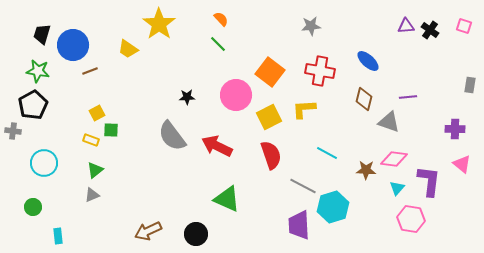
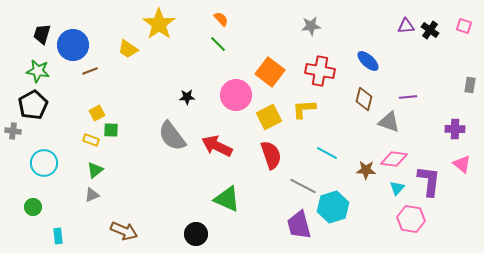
purple trapezoid at (299, 225): rotated 12 degrees counterclockwise
brown arrow at (148, 231): moved 24 px left; rotated 132 degrees counterclockwise
